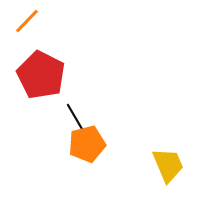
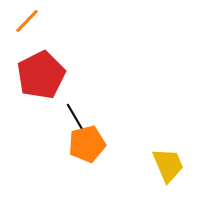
red pentagon: rotated 18 degrees clockwise
